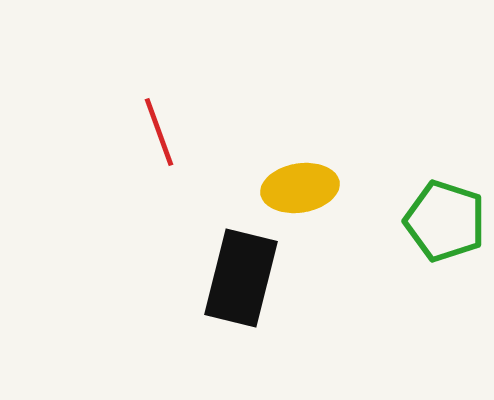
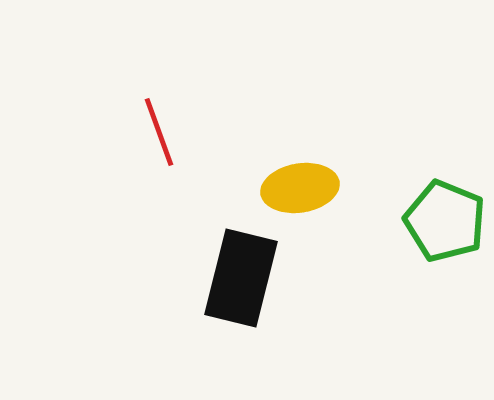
green pentagon: rotated 4 degrees clockwise
